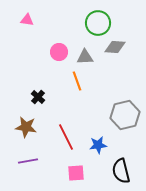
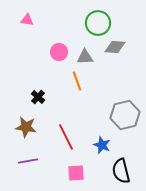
blue star: moved 4 px right; rotated 30 degrees clockwise
